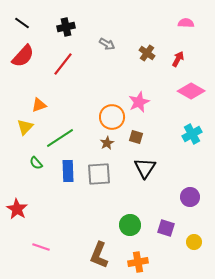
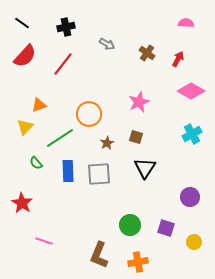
red semicircle: moved 2 px right
orange circle: moved 23 px left, 3 px up
red star: moved 5 px right, 6 px up
pink line: moved 3 px right, 6 px up
